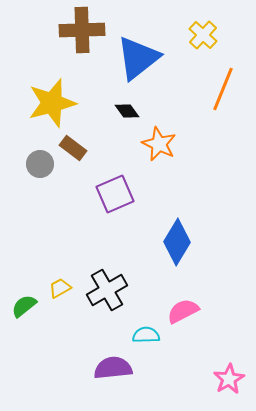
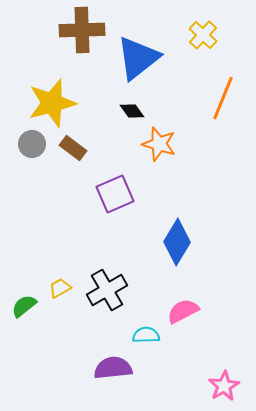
orange line: moved 9 px down
black diamond: moved 5 px right
orange star: rotated 8 degrees counterclockwise
gray circle: moved 8 px left, 20 px up
pink star: moved 5 px left, 7 px down
